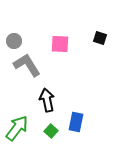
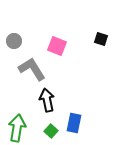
black square: moved 1 px right, 1 px down
pink square: moved 3 px left, 2 px down; rotated 18 degrees clockwise
gray L-shape: moved 5 px right, 4 px down
blue rectangle: moved 2 px left, 1 px down
green arrow: rotated 28 degrees counterclockwise
